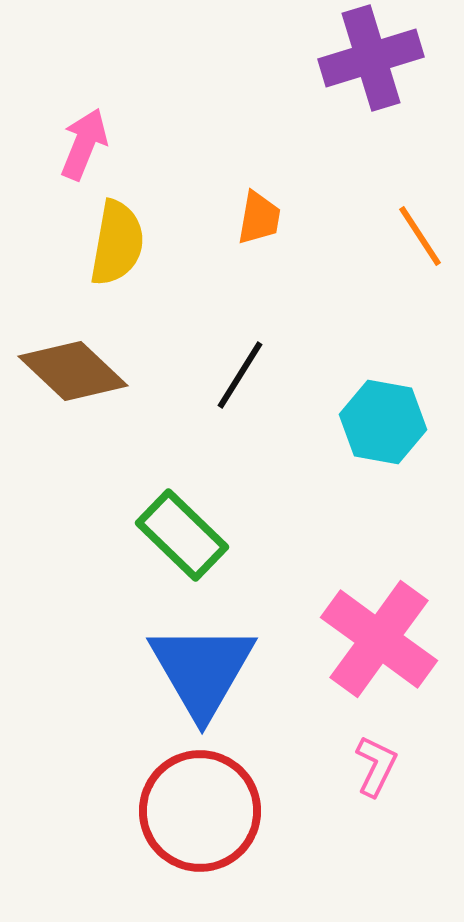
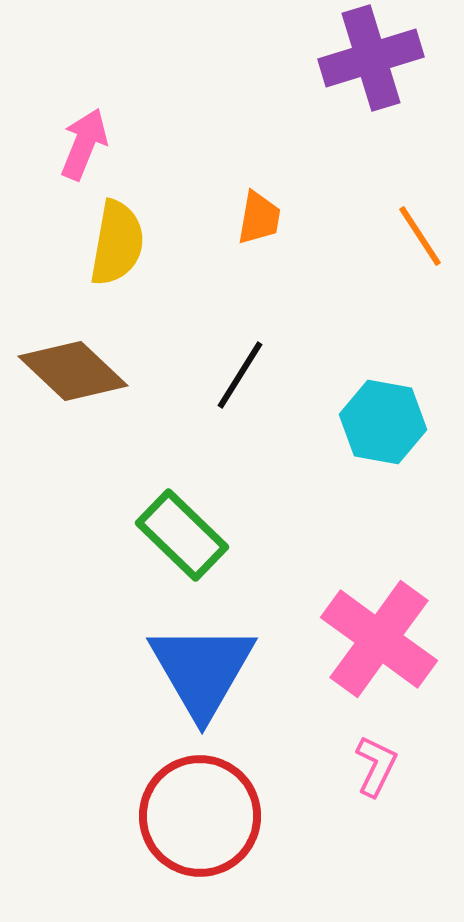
red circle: moved 5 px down
